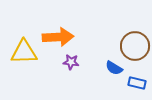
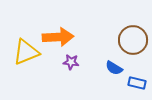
brown circle: moved 2 px left, 6 px up
yellow triangle: moved 2 px right; rotated 20 degrees counterclockwise
